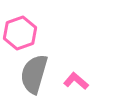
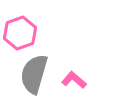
pink L-shape: moved 2 px left, 1 px up
